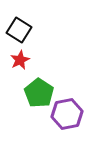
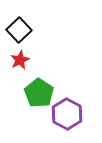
black square: rotated 15 degrees clockwise
purple hexagon: rotated 20 degrees counterclockwise
